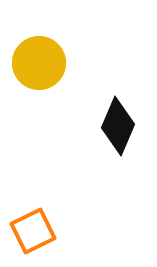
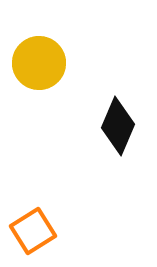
orange square: rotated 6 degrees counterclockwise
